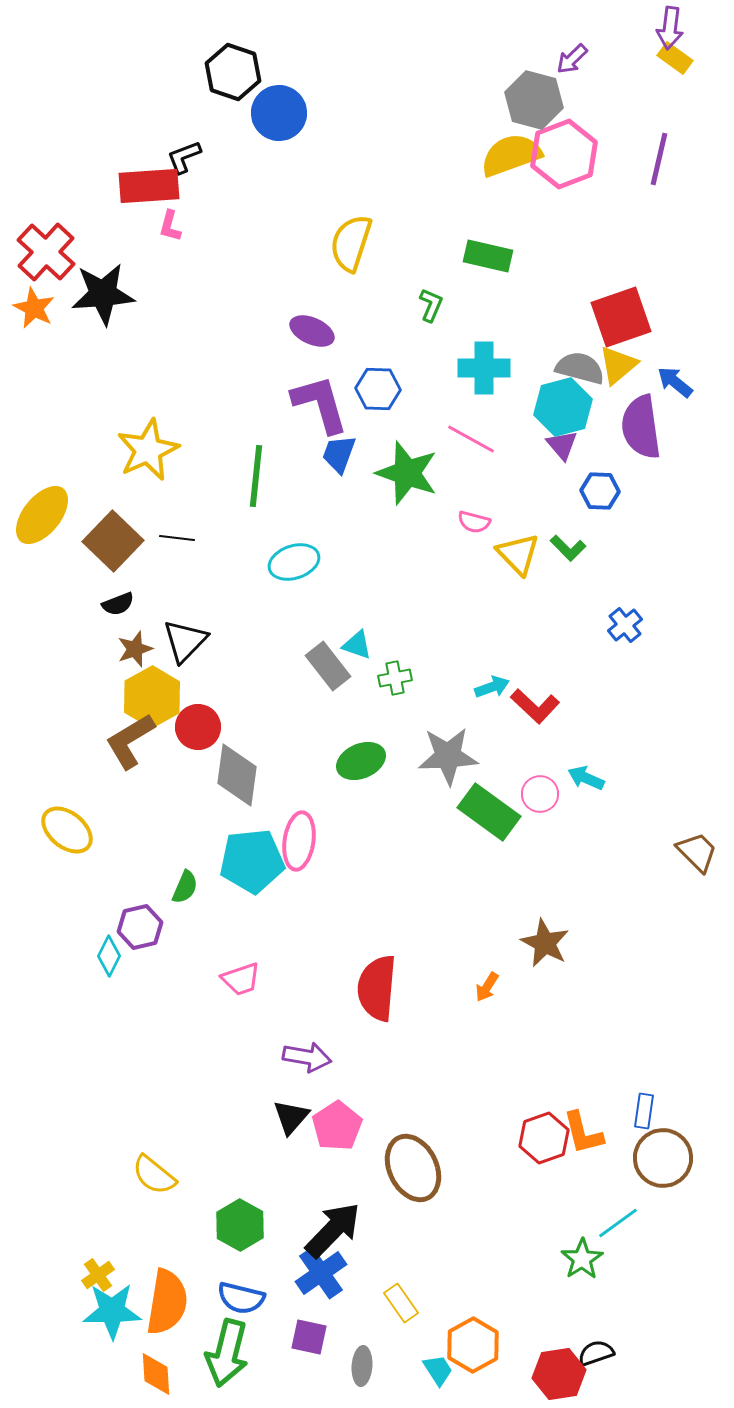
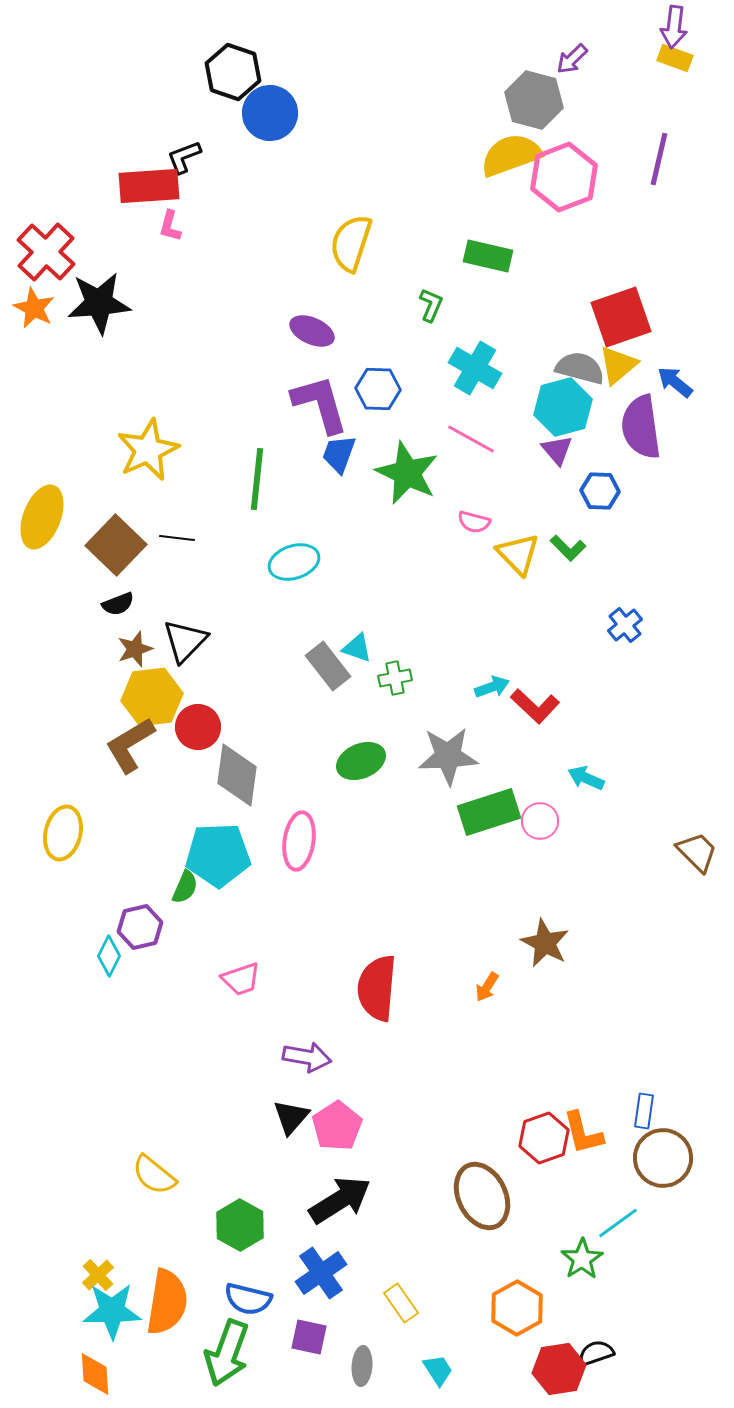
purple arrow at (670, 28): moved 4 px right, 1 px up
yellow rectangle at (675, 58): rotated 16 degrees counterclockwise
blue circle at (279, 113): moved 9 px left
pink hexagon at (564, 154): moved 23 px down
black star at (103, 294): moved 4 px left, 9 px down
cyan cross at (484, 368): moved 9 px left; rotated 30 degrees clockwise
purple triangle at (562, 445): moved 5 px left, 5 px down
green star at (407, 473): rotated 6 degrees clockwise
green line at (256, 476): moved 1 px right, 3 px down
yellow ellipse at (42, 515): moved 2 px down; rotated 18 degrees counterclockwise
brown square at (113, 541): moved 3 px right, 4 px down
cyan triangle at (357, 645): moved 3 px down
yellow hexagon at (152, 697): rotated 22 degrees clockwise
brown L-shape at (130, 741): moved 4 px down
pink circle at (540, 794): moved 27 px down
green rectangle at (489, 812): rotated 54 degrees counterclockwise
yellow ellipse at (67, 830): moved 4 px left, 3 px down; rotated 64 degrees clockwise
cyan pentagon at (252, 861): moved 34 px left, 6 px up; rotated 4 degrees clockwise
brown ellipse at (413, 1168): moved 69 px right, 28 px down
black arrow at (333, 1230): moved 7 px right, 30 px up; rotated 14 degrees clockwise
yellow cross at (98, 1275): rotated 8 degrees counterclockwise
blue semicircle at (241, 1298): moved 7 px right, 1 px down
orange hexagon at (473, 1345): moved 44 px right, 37 px up
green arrow at (227, 1353): rotated 6 degrees clockwise
orange diamond at (156, 1374): moved 61 px left
red hexagon at (559, 1374): moved 5 px up
